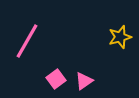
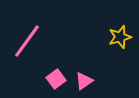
pink line: rotated 6 degrees clockwise
